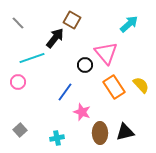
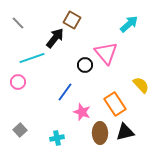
orange rectangle: moved 1 px right, 17 px down
